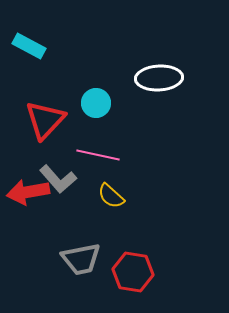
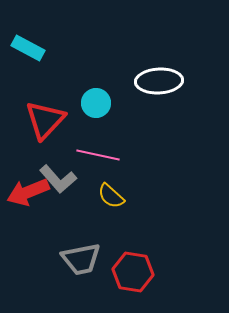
cyan rectangle: moved 1 px left, 2 px down
white ellipse: moved 3 px down
red arrow: rotated 12 degrees counterclockwise
